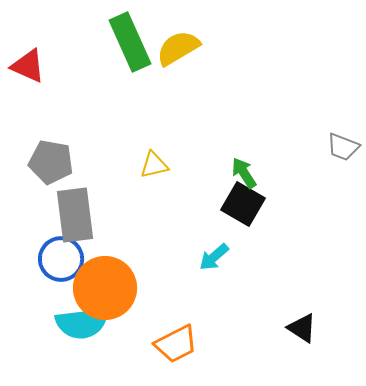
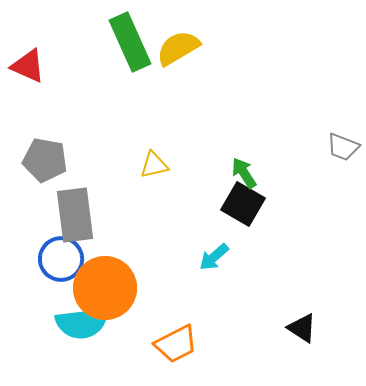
gray pentagon: moved 6 px left, 2 px up
